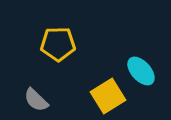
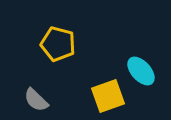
yellow pentagon: rotated 16 degrees clockwise
yellow square: rotated 12 degrees clockwise
